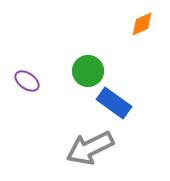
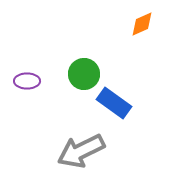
green circle: moved 4 px left, 3 px down
purple ellipse: rotated 35 degrees counterclockwise
gray arrow: moved 9 px left, 3 px down
